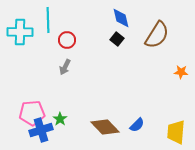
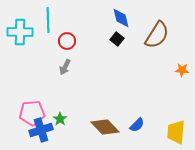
red circle: moved 1 px down
orange star: moved 1 px right, 2 px up
